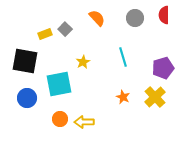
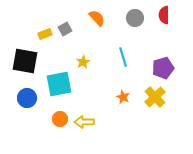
gray square: rotated 16 degrees clockwise
